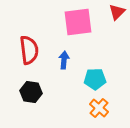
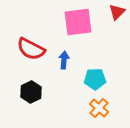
red semicircle: moved 2 px right, 1 px up; rotated 124 degrees clockwise
black hexagon: rotated 25 degrees clockwise
